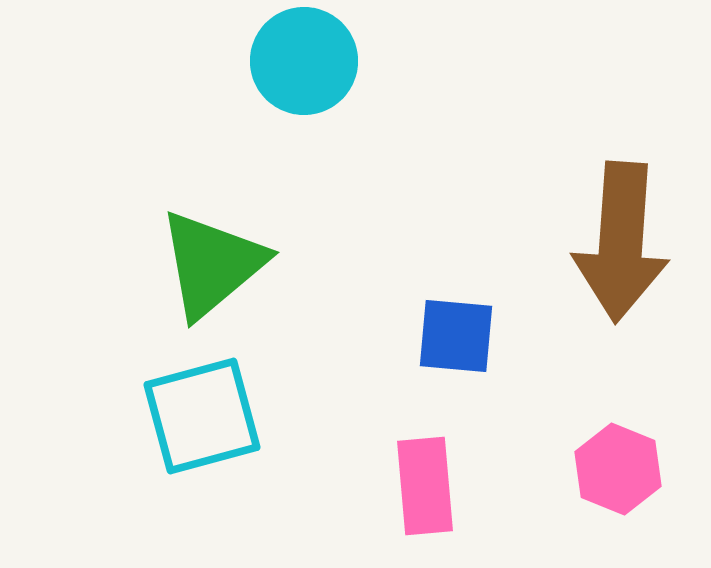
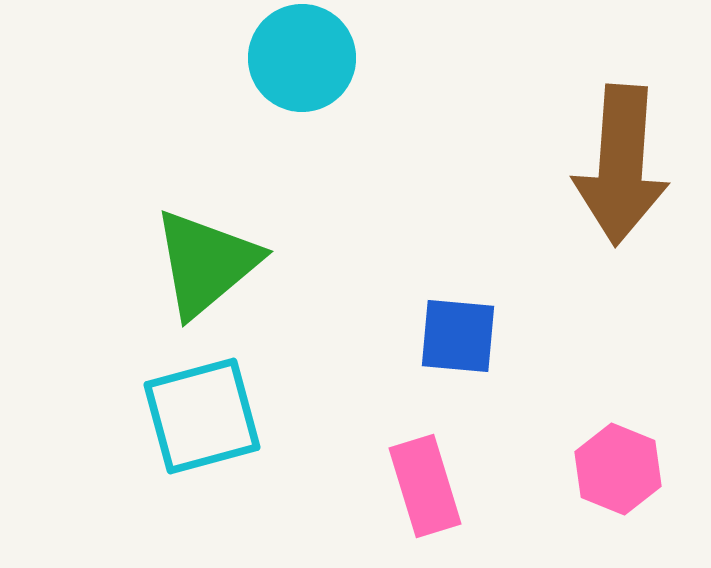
cyan circle: moved 2 px left, 3 px up
brown arrow: moved 77 px up
green triangle: moved 6 px left, 1 px up
blue square: moved 2 px right
pink rectangle: rotated 12 degrees counterclockwise
